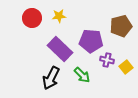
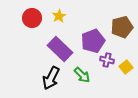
yellow star: rotated 24 degrees counterclockwise
brown pentagon: moved 1 px right, 1 px down
purple pentagon: moved 2 px right; rotated 25 degrees counterclockwise
